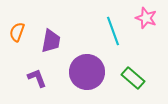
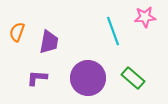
pink star: moved 1 px left, 1 px up; rotated 25 degrees counterclockwise
purple trapezoid: moved 2 px left, 1 px down
purple circle: moved 1 px right, 6 px down
purple L-shape: rotated 65 degrees counterclockwise
